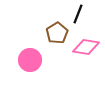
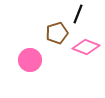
brown pentagon: rotated 15 degrees clockwise
pink diamond: rotated 12 degrees clockwise
